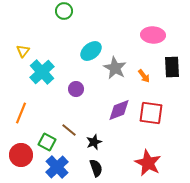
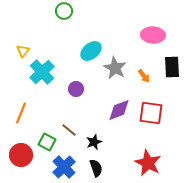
blue cross: moved 7 px right
